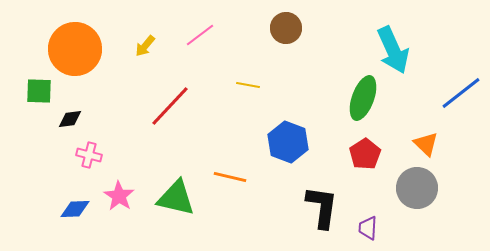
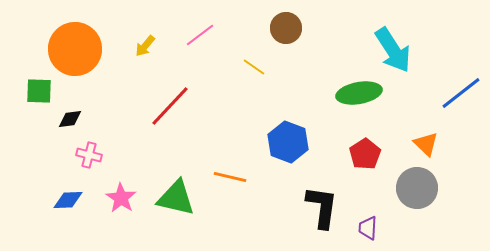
cyan arrow: rotated 9 degrees counterclockwise
yellow line: moved 6 px right, 18 px up; rotated 25 degrees clockwise
green ellipse: moved 4 px left, 5 px up; rotated 60 degrees clockwise
pink star: moved 2 px right, 2 px down
blue diamond: moved 7 px left, 9 px up
